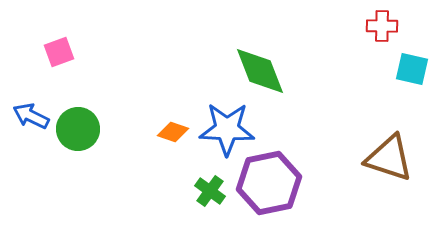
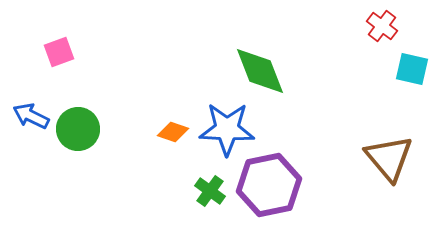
red cross: rotated 36 degrees clockwise
brown triangle: rotated 32 degrees clockwise
purple hexagon: moved 2 px down
